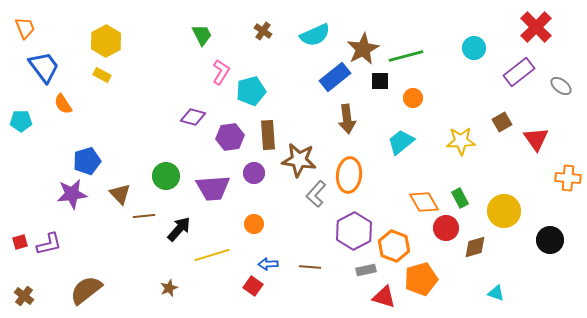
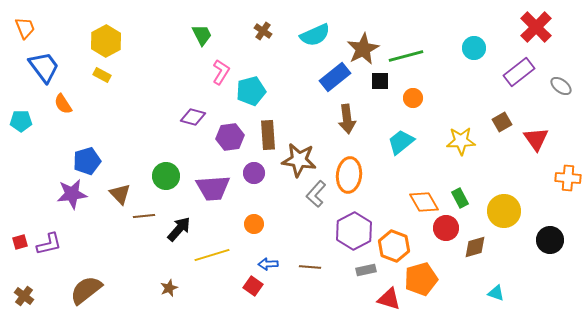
red triangle at (384, 297): moved 5 px right, 2 px down
